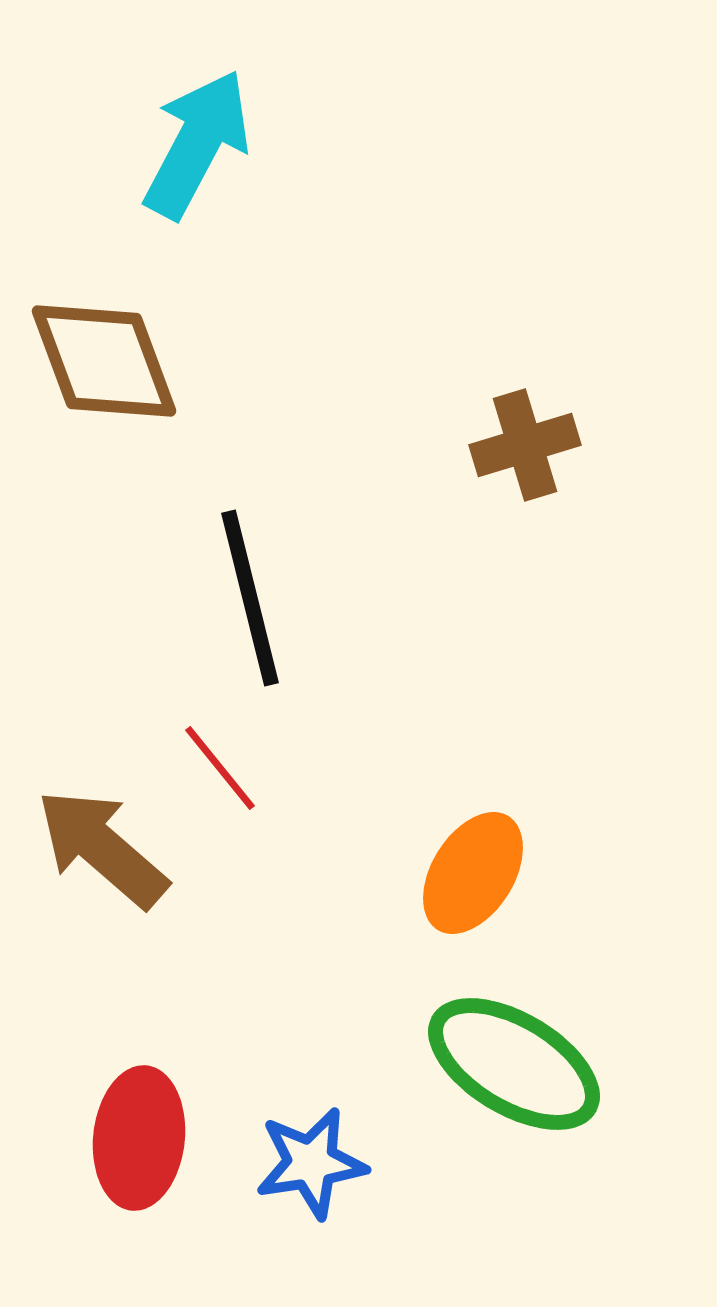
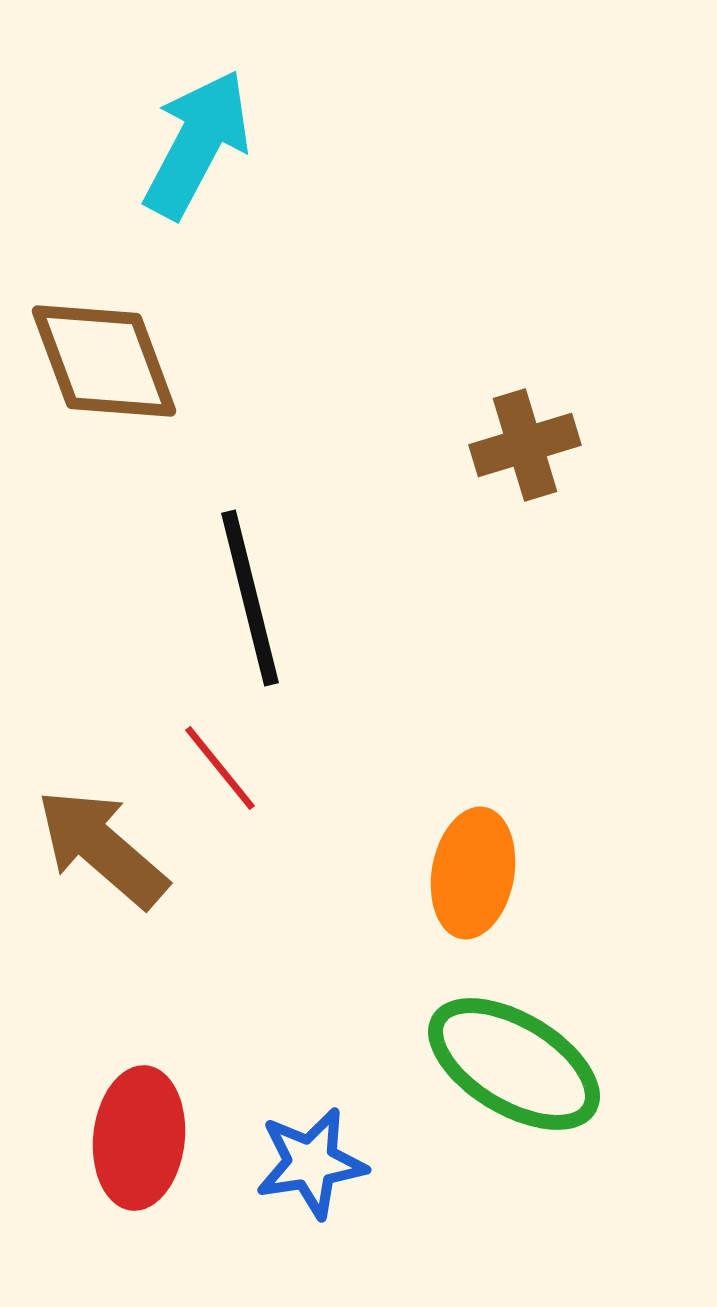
orange ellipse: rotated 22 degrees counterclockwise
